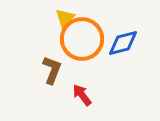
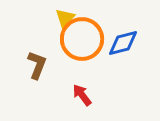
brown L-shape: moved 15 px left, 5 px up
